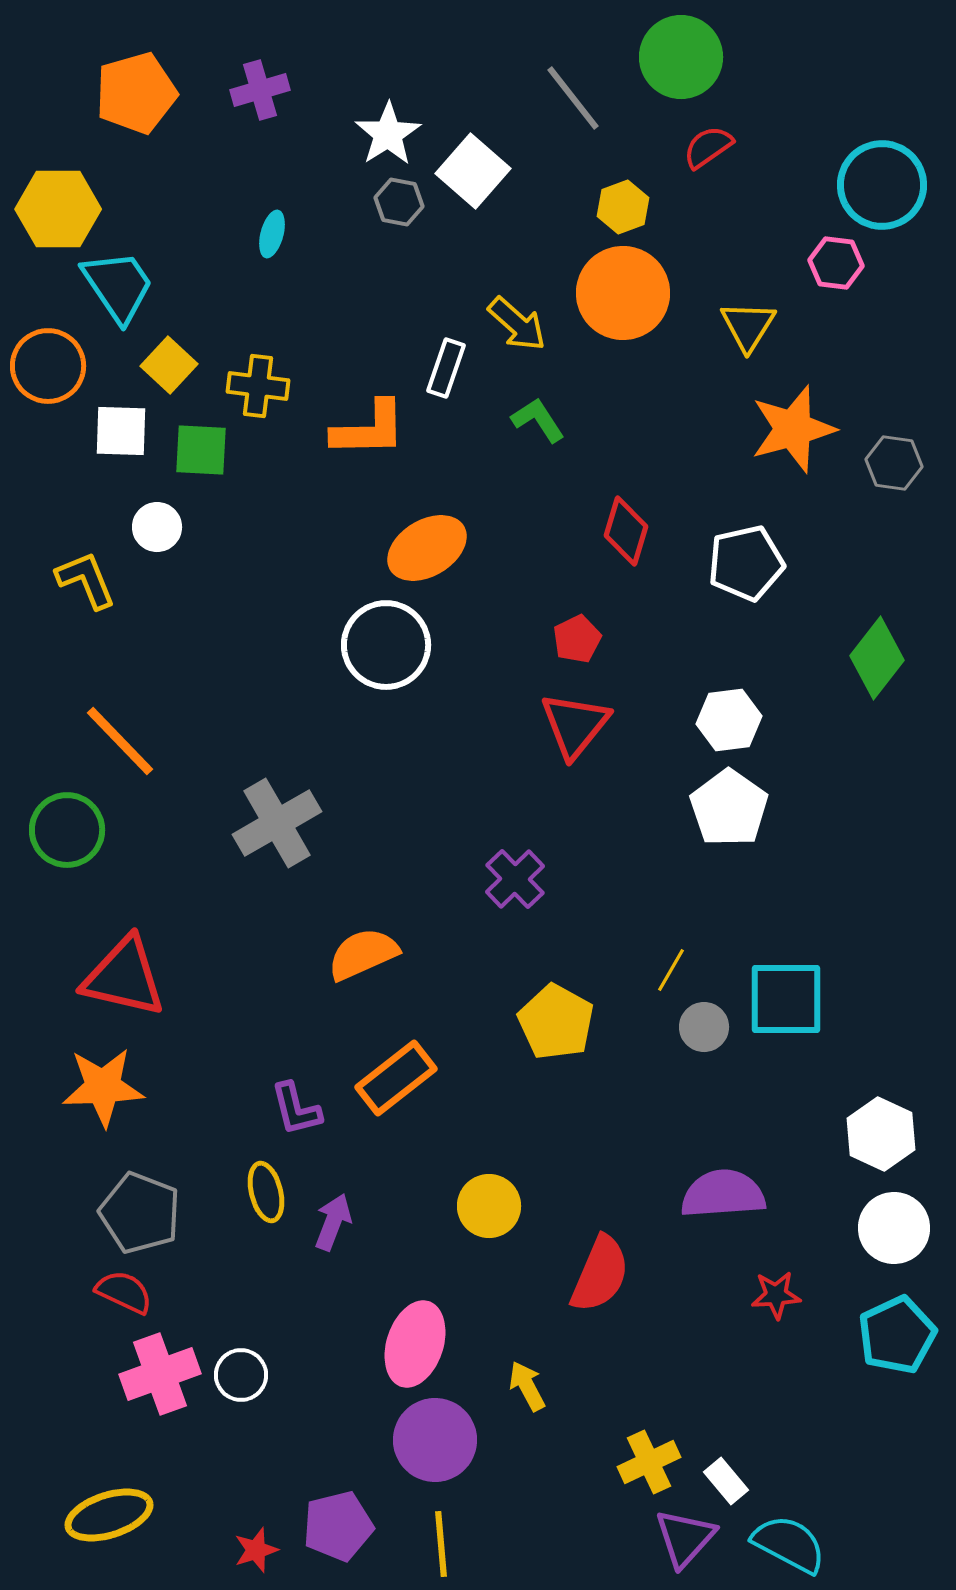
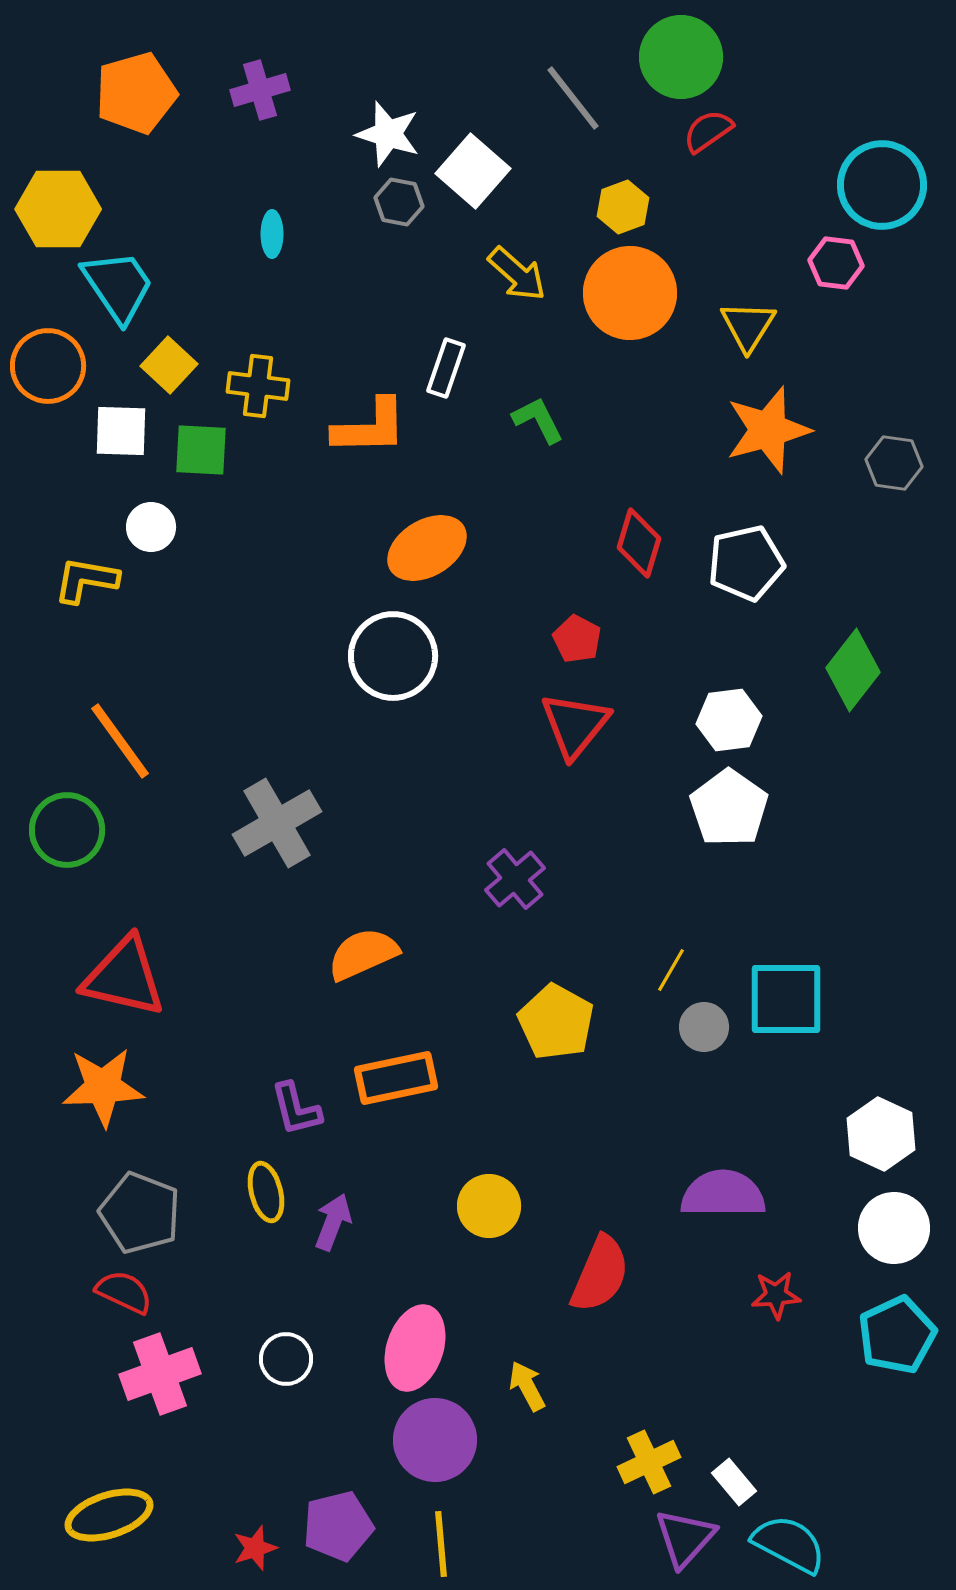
white star at (388, 134): rotated 22 degrees counterclockwise
red semicircle at (708, 147): moved 16 px up
cyan ellipse at (272, 234): rotated 15 degrees counterclockwise
orange circle at (623, 293): moved 7 px right
yellow arrow at (517, 324): moved 50 px up
green L-shape at (538, 420): rotated 6 degrees clockwise
orange L-shape at (369, 429): moved 1 px right, 2 px up
orange star at (793, 429): moved 25 px left, 1 px down
white circle at (157, 527): moved 6 px left
red diamond at (626, 531): moved 13 px right, 12 px down
yellow L-shape at (86, 580): rotated 58 degrees counterclockwise
red pentagon at (577, 639): rotated 18 degrees counterclockwise
white circle at (386, 645): moved 7 px right, 11 px down
green diamond at (877, 658): moved 24 px left, 12 px down
orange line at (120, 741): rotated 8 degrees clockwise
purple cross at (515, 879): rotated 4 degrees clockwise
orange rectangle at (396, 1078): rotated 26 degrees clockwise
purple semicircle at (723, 1194): rotated 4 degrees clockwise
pink ellipse at (415, 1344): moved 4 px down
white circle at (241, 1375): moved 45 px right, 16 px up
white rectangle at (726, 1481): moved 8 px right, 1 px down
red star at (256, 1550): moved 1 px left, 2 px up
